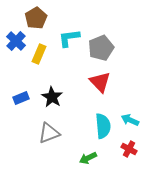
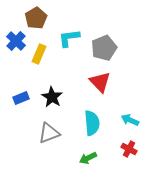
gray pentagon: moved 3 px right
cyan semicircle: moved 11 px left, 3 px up
